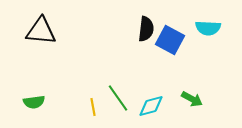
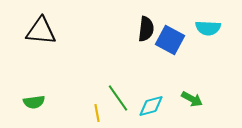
yellow line: moved 4 px right, 6 px down
